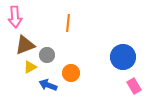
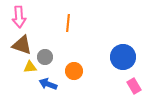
pink arrow: moved 4 px right
brown triangle: moved 3 px left; rotated 40 degrees clockwise
gray circle: moved 2 px left, 2 px down
yellow triangle: rotated 24 degrees clockwise
orange circle: moved 3 px right, 2 px up
blue arrow: moved 1 px up
